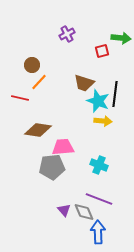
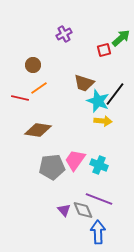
purple cross: moved 3 px left
green arrow: rotated 48 degrees counterclockwise
red square: moved 2 px right, 1 px up
brown circle: moved 1 px right
orange line: moved 6 px down; rotated 12 degrees clockwise
black line: rotated 30 degrees clockwise
pink trapezoid: moved 12 px right, 13 px down; rotated 50 degrees counterclockwise
gray diamond: moved 1 px left, 2 px up
